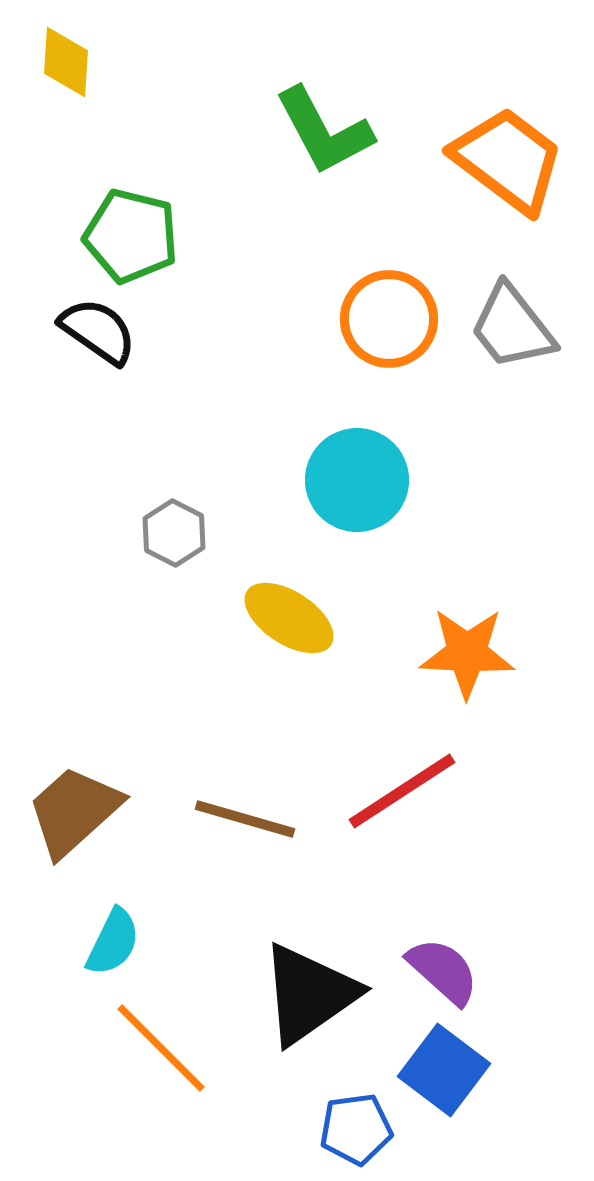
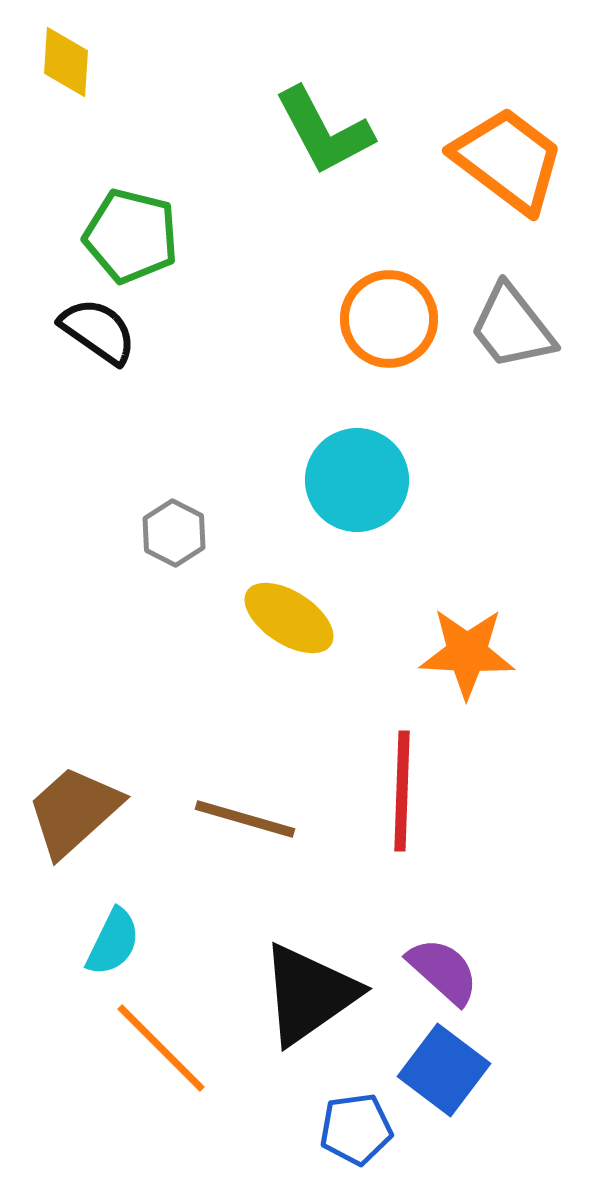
red line: rotated 55 degrees counterclockwise
